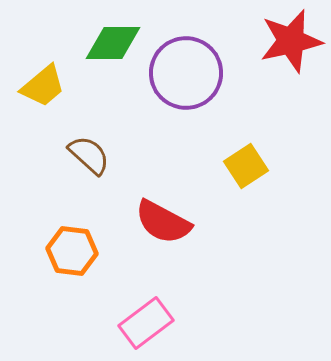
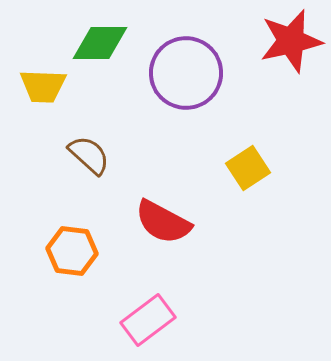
green diamond: moved 13 px left
yellow trapezoid: rotated 42 degrees clockwise
yellow square: moved 2 px right, 2 px down
pink rectangle: moved 2 px right, 3 px up
